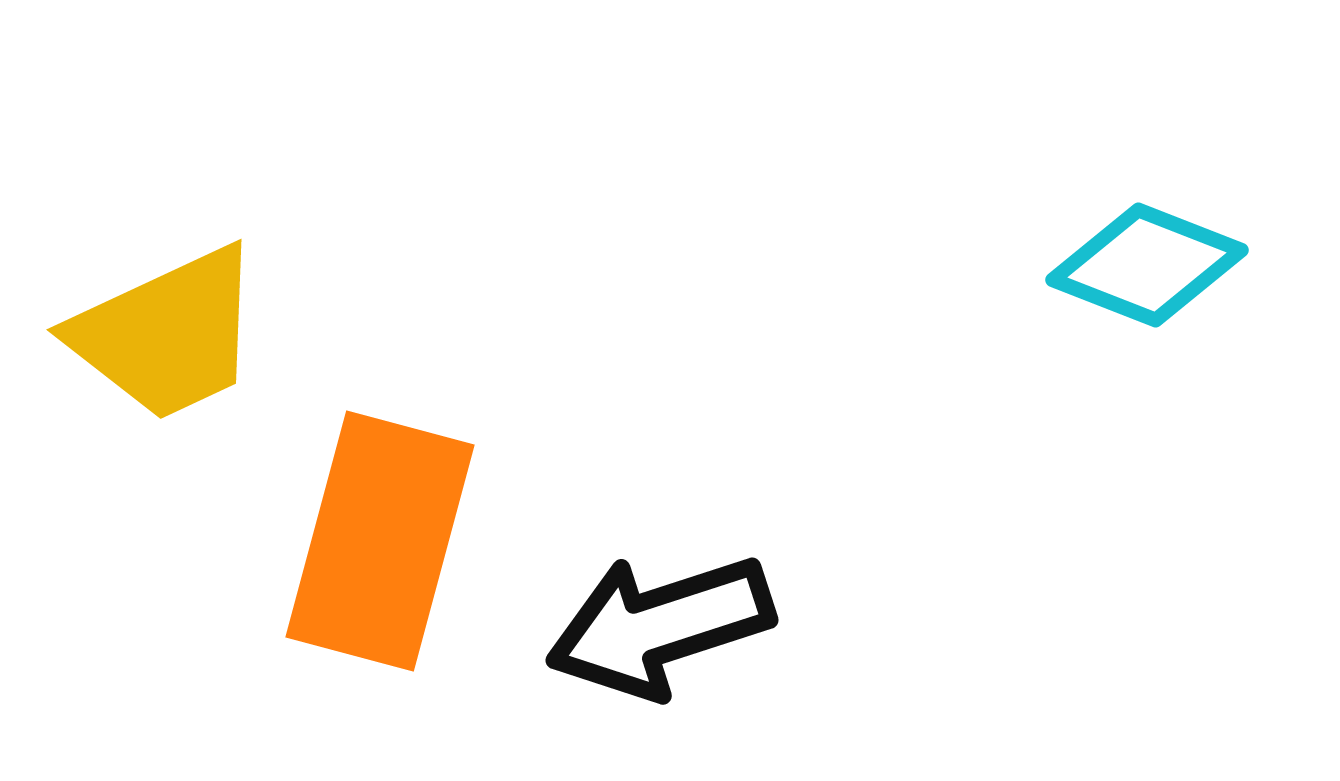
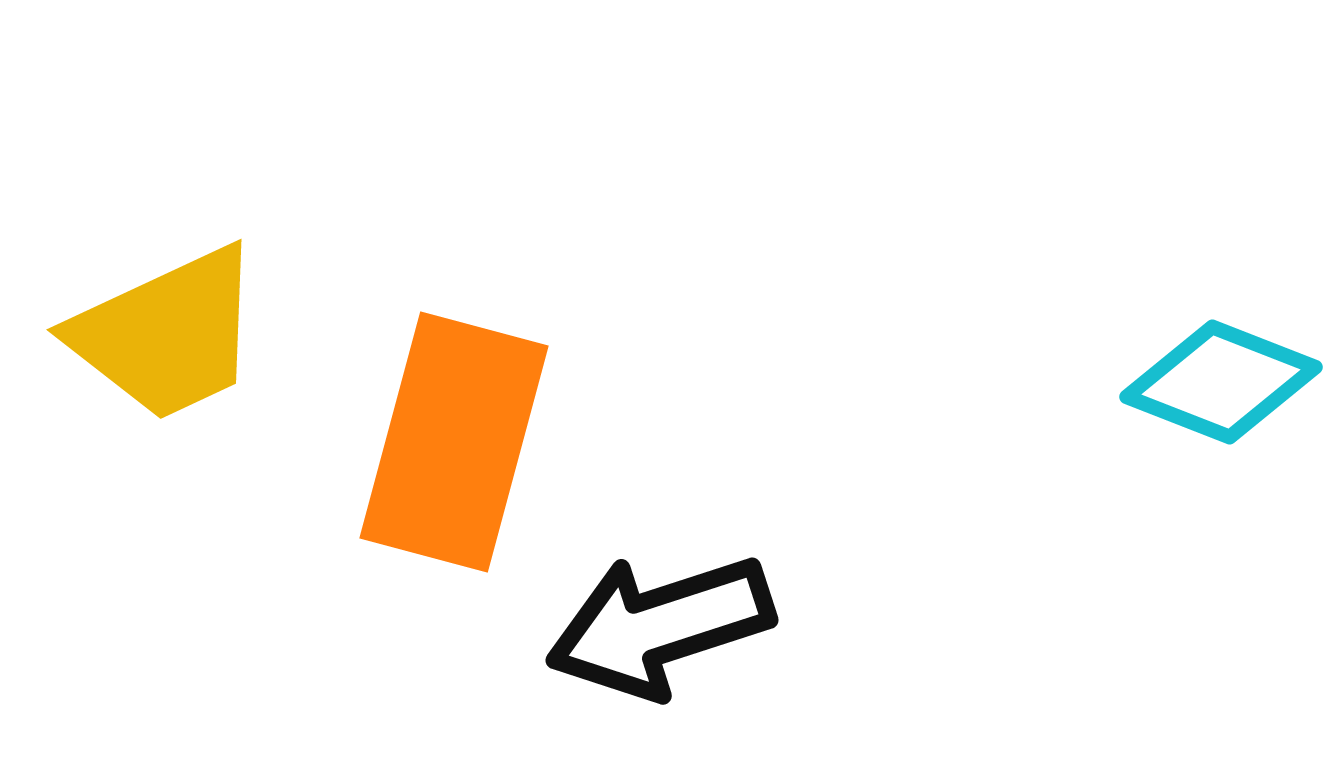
cyan diamond: moved 74 px right, 117 px down
orange rectangle: moved 74 px right, 99 px up
